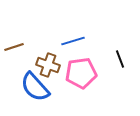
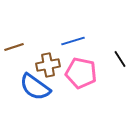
black line: rotated 12 degrees counterclockwise
brown cross: rotated 30 degrees counterclockwise
pink pentagon: rotated 20 degrees clockwise
blue semicircle: rotated 12 degrees counterclockwise
